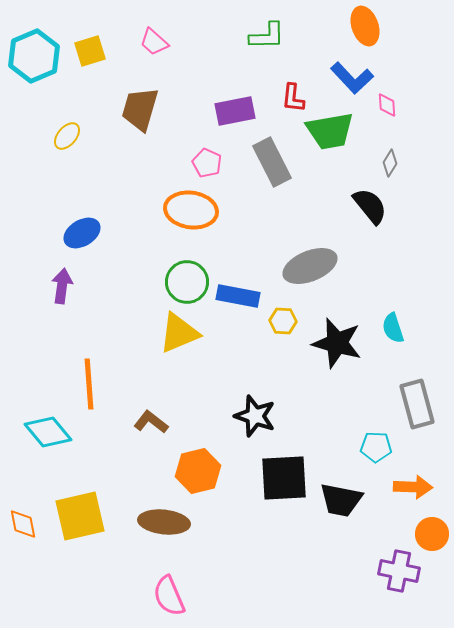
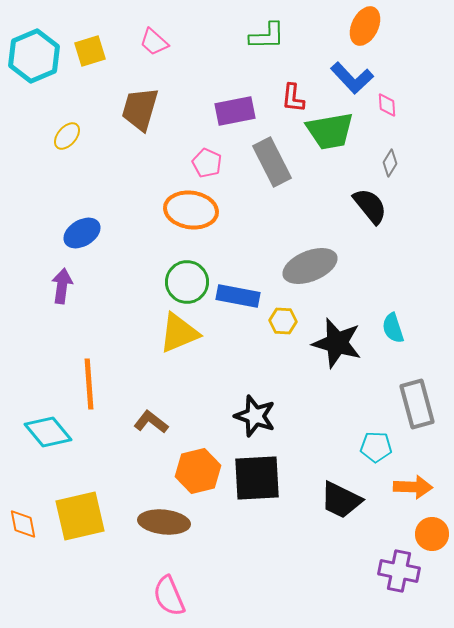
orange ellipse at (365, 26): rotated 45 degrees clockwise
black square at (284, 478): moved 27 px left
black trapezoid at (341, 500): rotated 15 degrees clockwise
